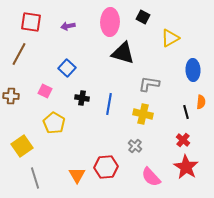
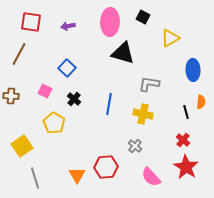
black cross: moved 8 px left, 1 px down; rotated 32 degrees clockwise
